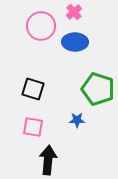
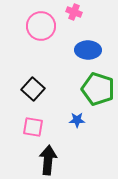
pink cross: rotated 28 degrees counterclockwise
blue ellipse: moved 13 px right, 8 px down
black square: rotated 25 degrees clockwise
